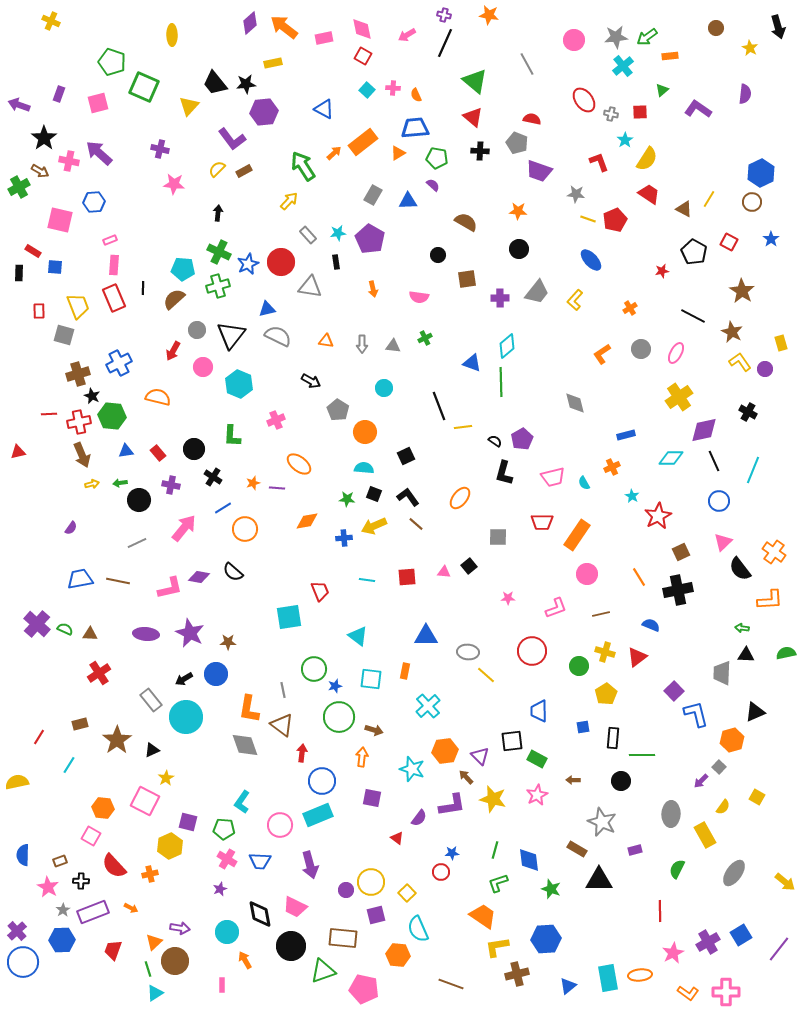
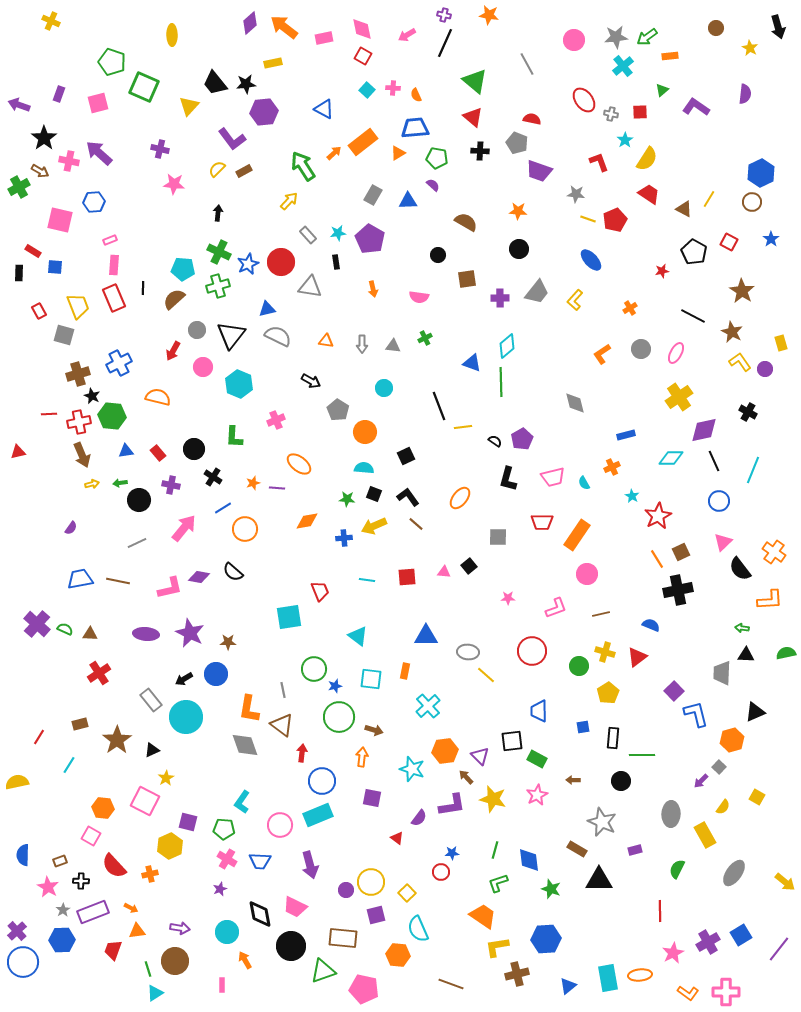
purple L-shape at (698, 109): moved 2 px left, 2 px up
red rectangle at (39, 311): rotated 28 degrees counterclockwise
green L-shape at (232, 436): moved 2 px right, 1 px down
black L-shape at (504, 473): moved 4 px right, 6 px down
orange line at (639, 577): moved 18 px right, 18 px up
yellow pentagon at (606, 694): moved 2 px right, 1 px up
orange triangle at (154, 942): moved 17 px left, 11 px up; rotated 36 degrees clockwise
